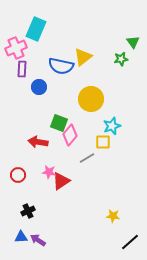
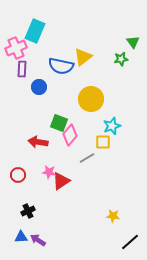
cyan rectangle: moved 1 px left, 2 px down
